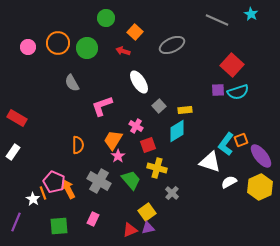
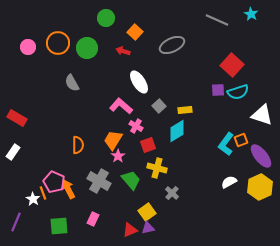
pink L-shape at (102, 106): moved 19 px right; rotated 60 degrees clockwise
white triangle at (210, 162): moved 52 px right, 47 px up
